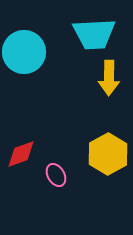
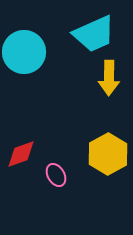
cyan trapezoid: rotated 21 degrees counterclockwise
